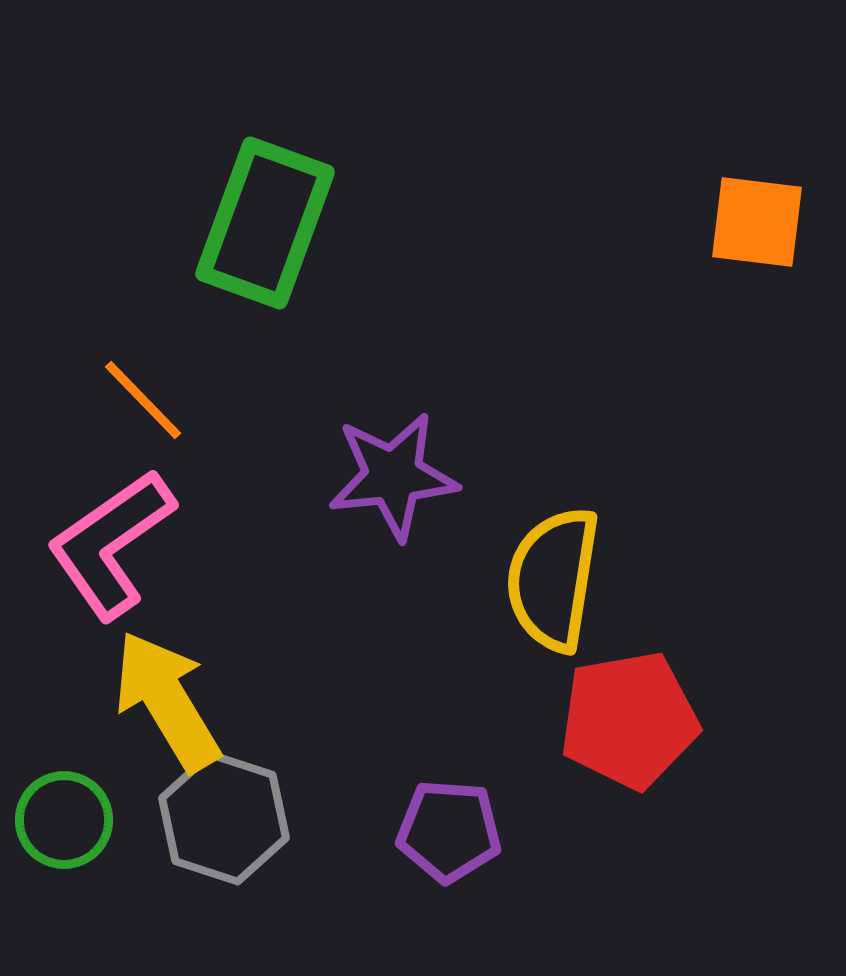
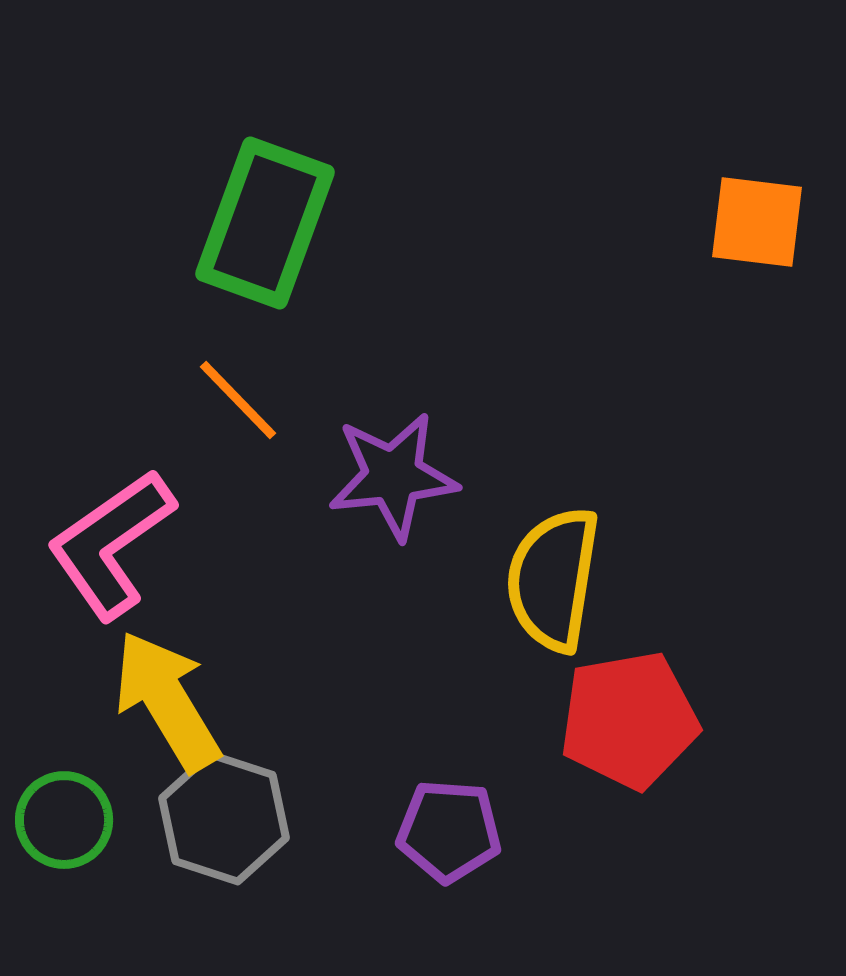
orange line: moved 95 px right
